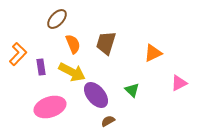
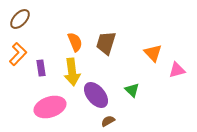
brown ellipse: moved 37 px left
orange semicircle: moved 2 px right, 2 px up
orange triangle: rotated 48 degrees counterclockwise
purple rectangle: moved 1 px down
yellow arrow: rotated 56 degrees clockwise
pink triangle: moved 2 px left, 13 px up; rotated 12 degrees clockwise
